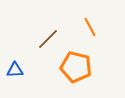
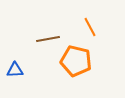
brown line: rotated 35 degrees clockwise
orange pentagon: moved 6 px up
